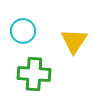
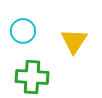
green cross: moved 2 px left, 3 px down
